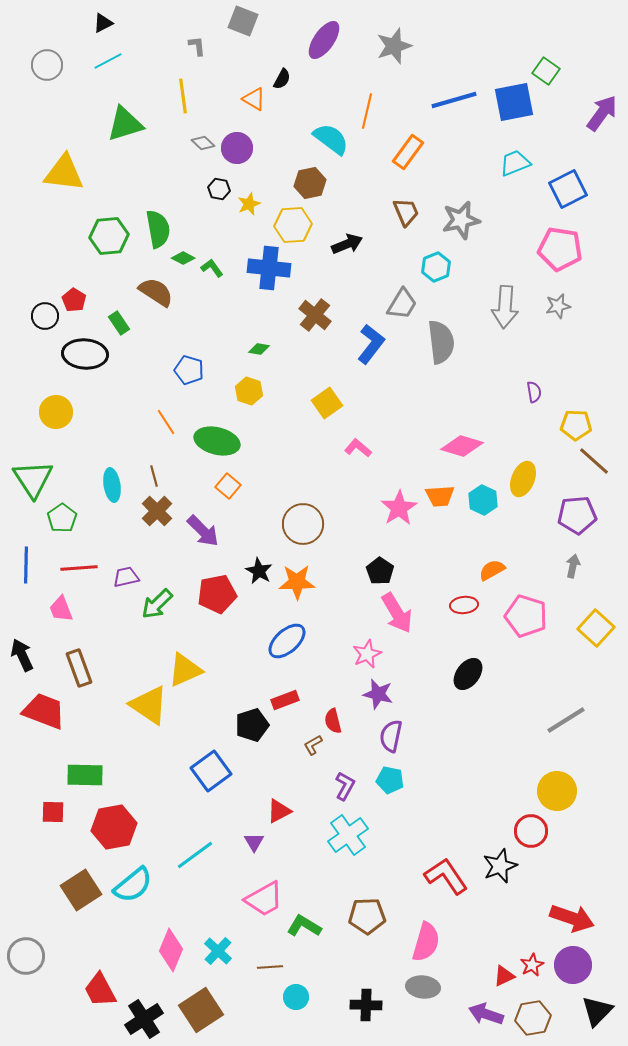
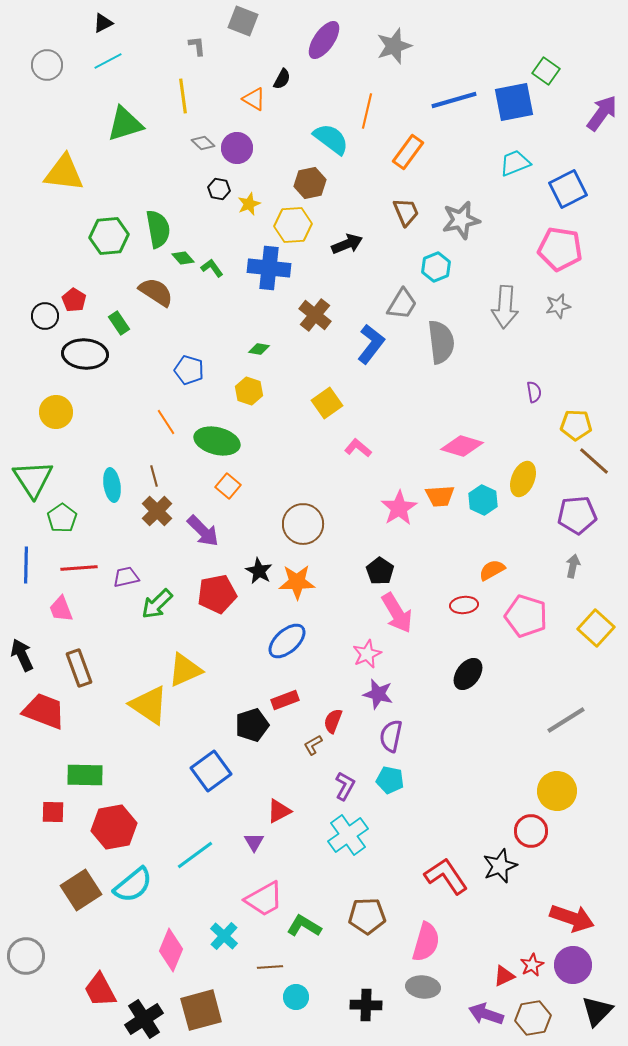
green diamond at (183, 258): rotated 20 degrees clockwise
red semicircle at (333, 721): rotated 35 degrees clockwise
cyan cross at (218, 951): moved 6 px right, 15 px up
brown square at (201, 1010): rotated 18 degrees clockwise
